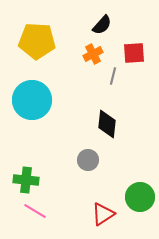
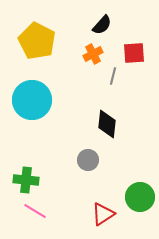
yellow pentagon: rotated 24 degrees clockwise
